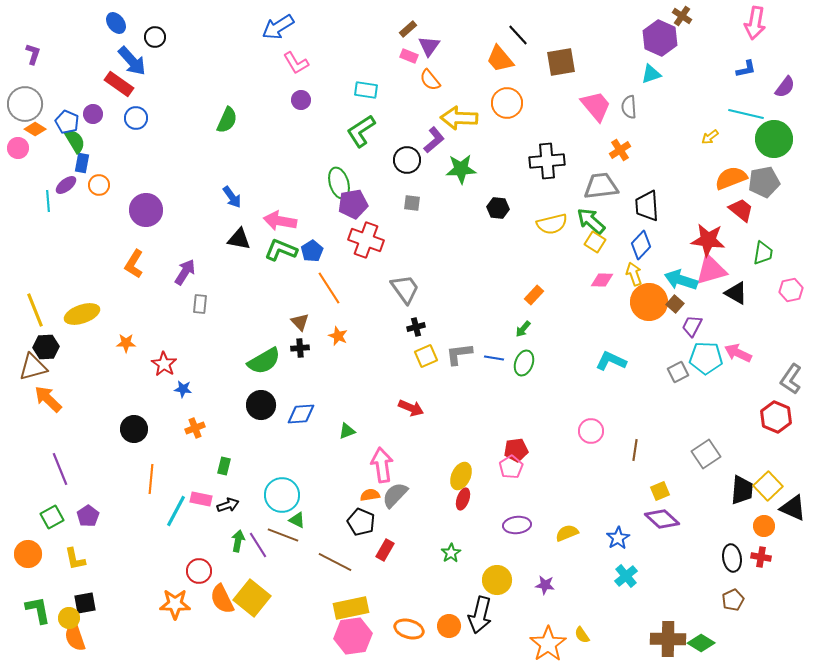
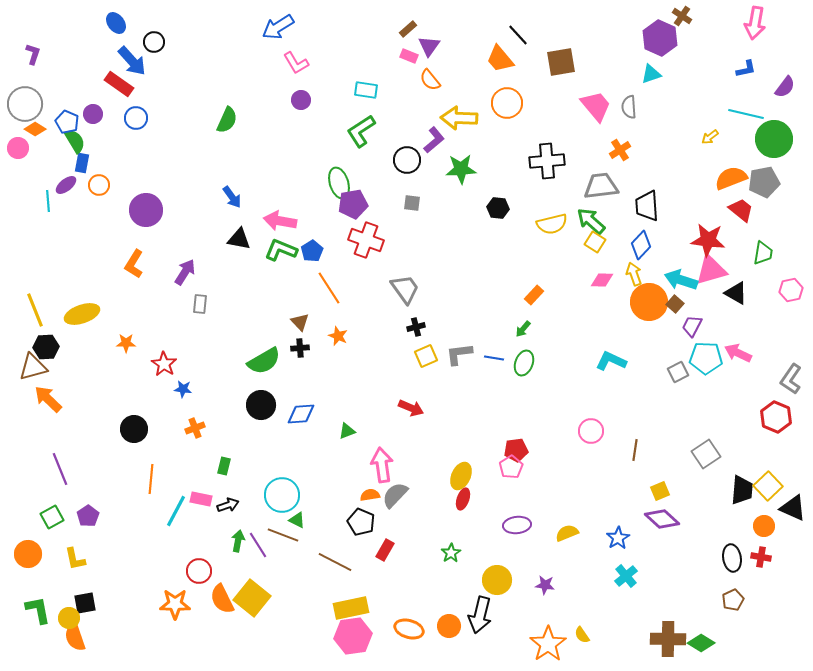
black circle at (155, 37): moved 1 px left, 5 px down
